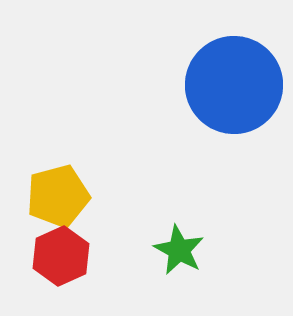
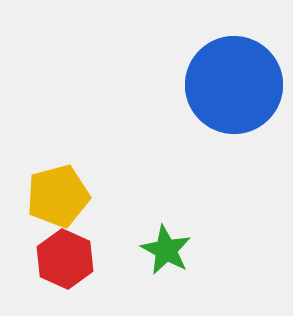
green star: moved 13 px left
red hexagon: moved 4 px right, 3 px down; rotated 12 degrees counterclockwise
